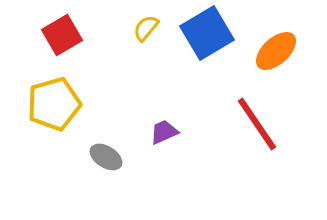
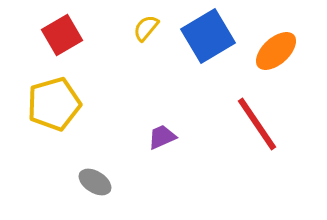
blue square: moved 1 px right, 3 px down
purple trapezoid: moved 2 px left, 5 px down
gray ellipse: moved 11 px left, 25 px down
